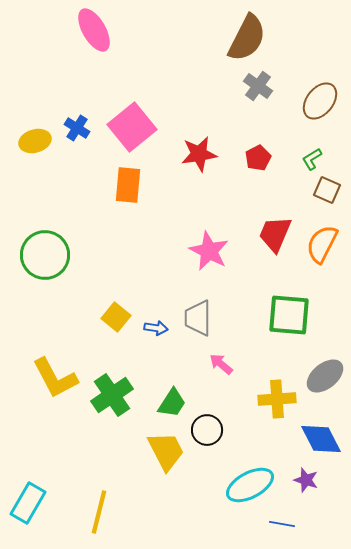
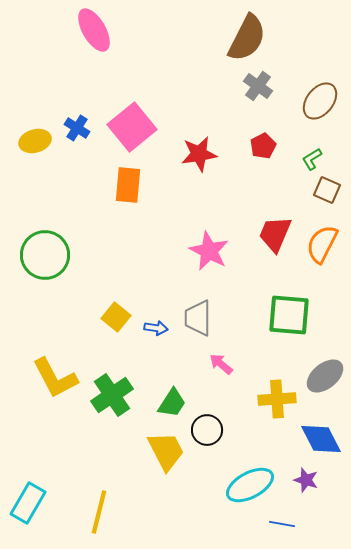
red pentagon: moved 5 px right, 12 px up
